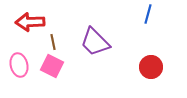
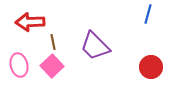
purple trapezoid: moved 4 px down
pink square: rotated 20 degrees clockwise
